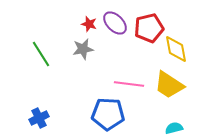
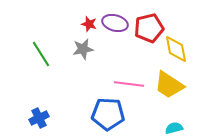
purple ellipse: rotated 30 degrees counterclockwise
